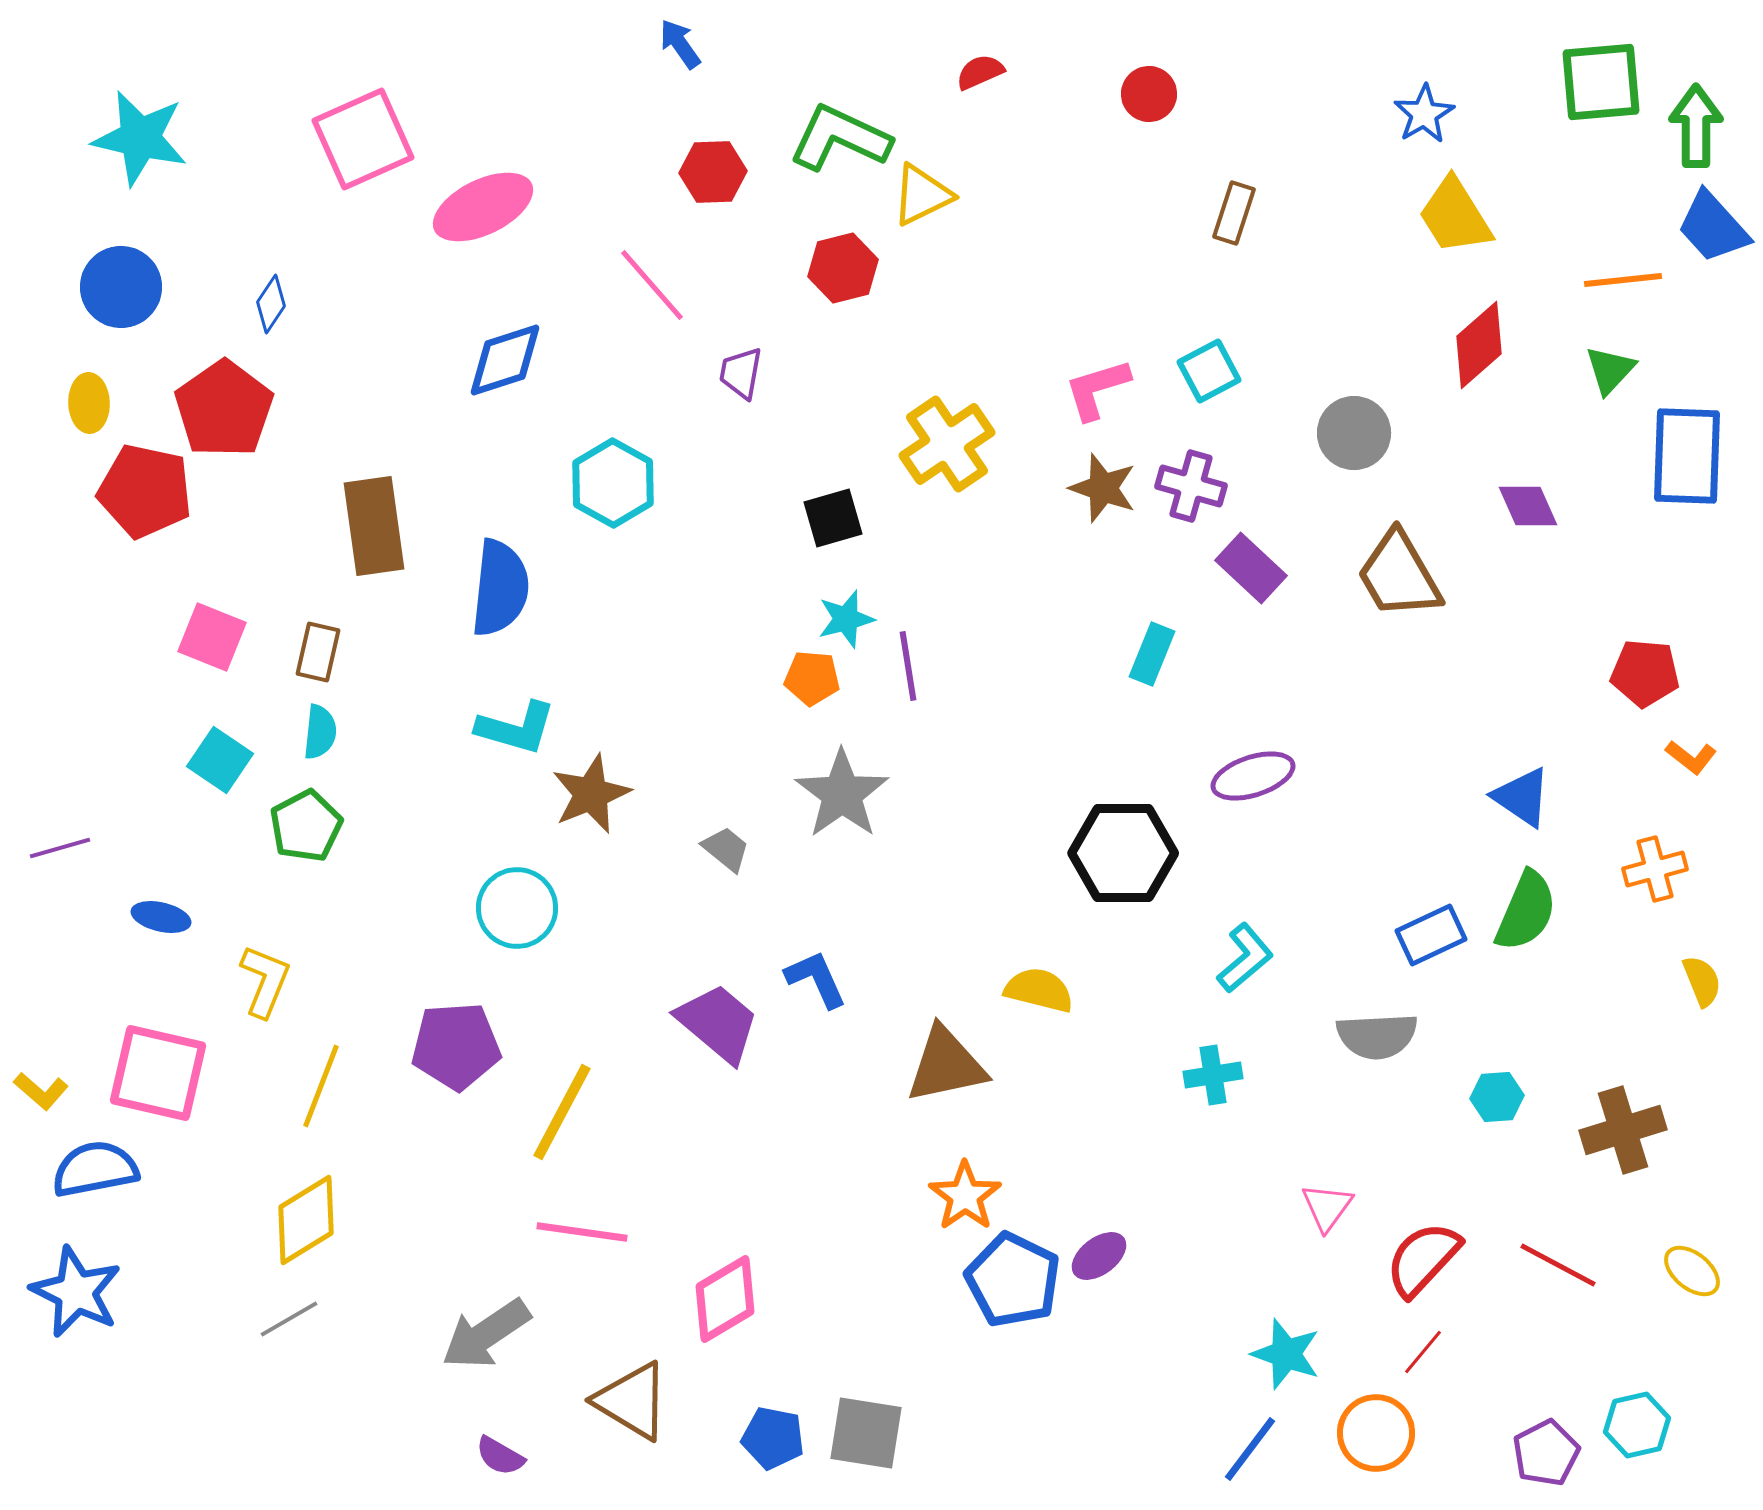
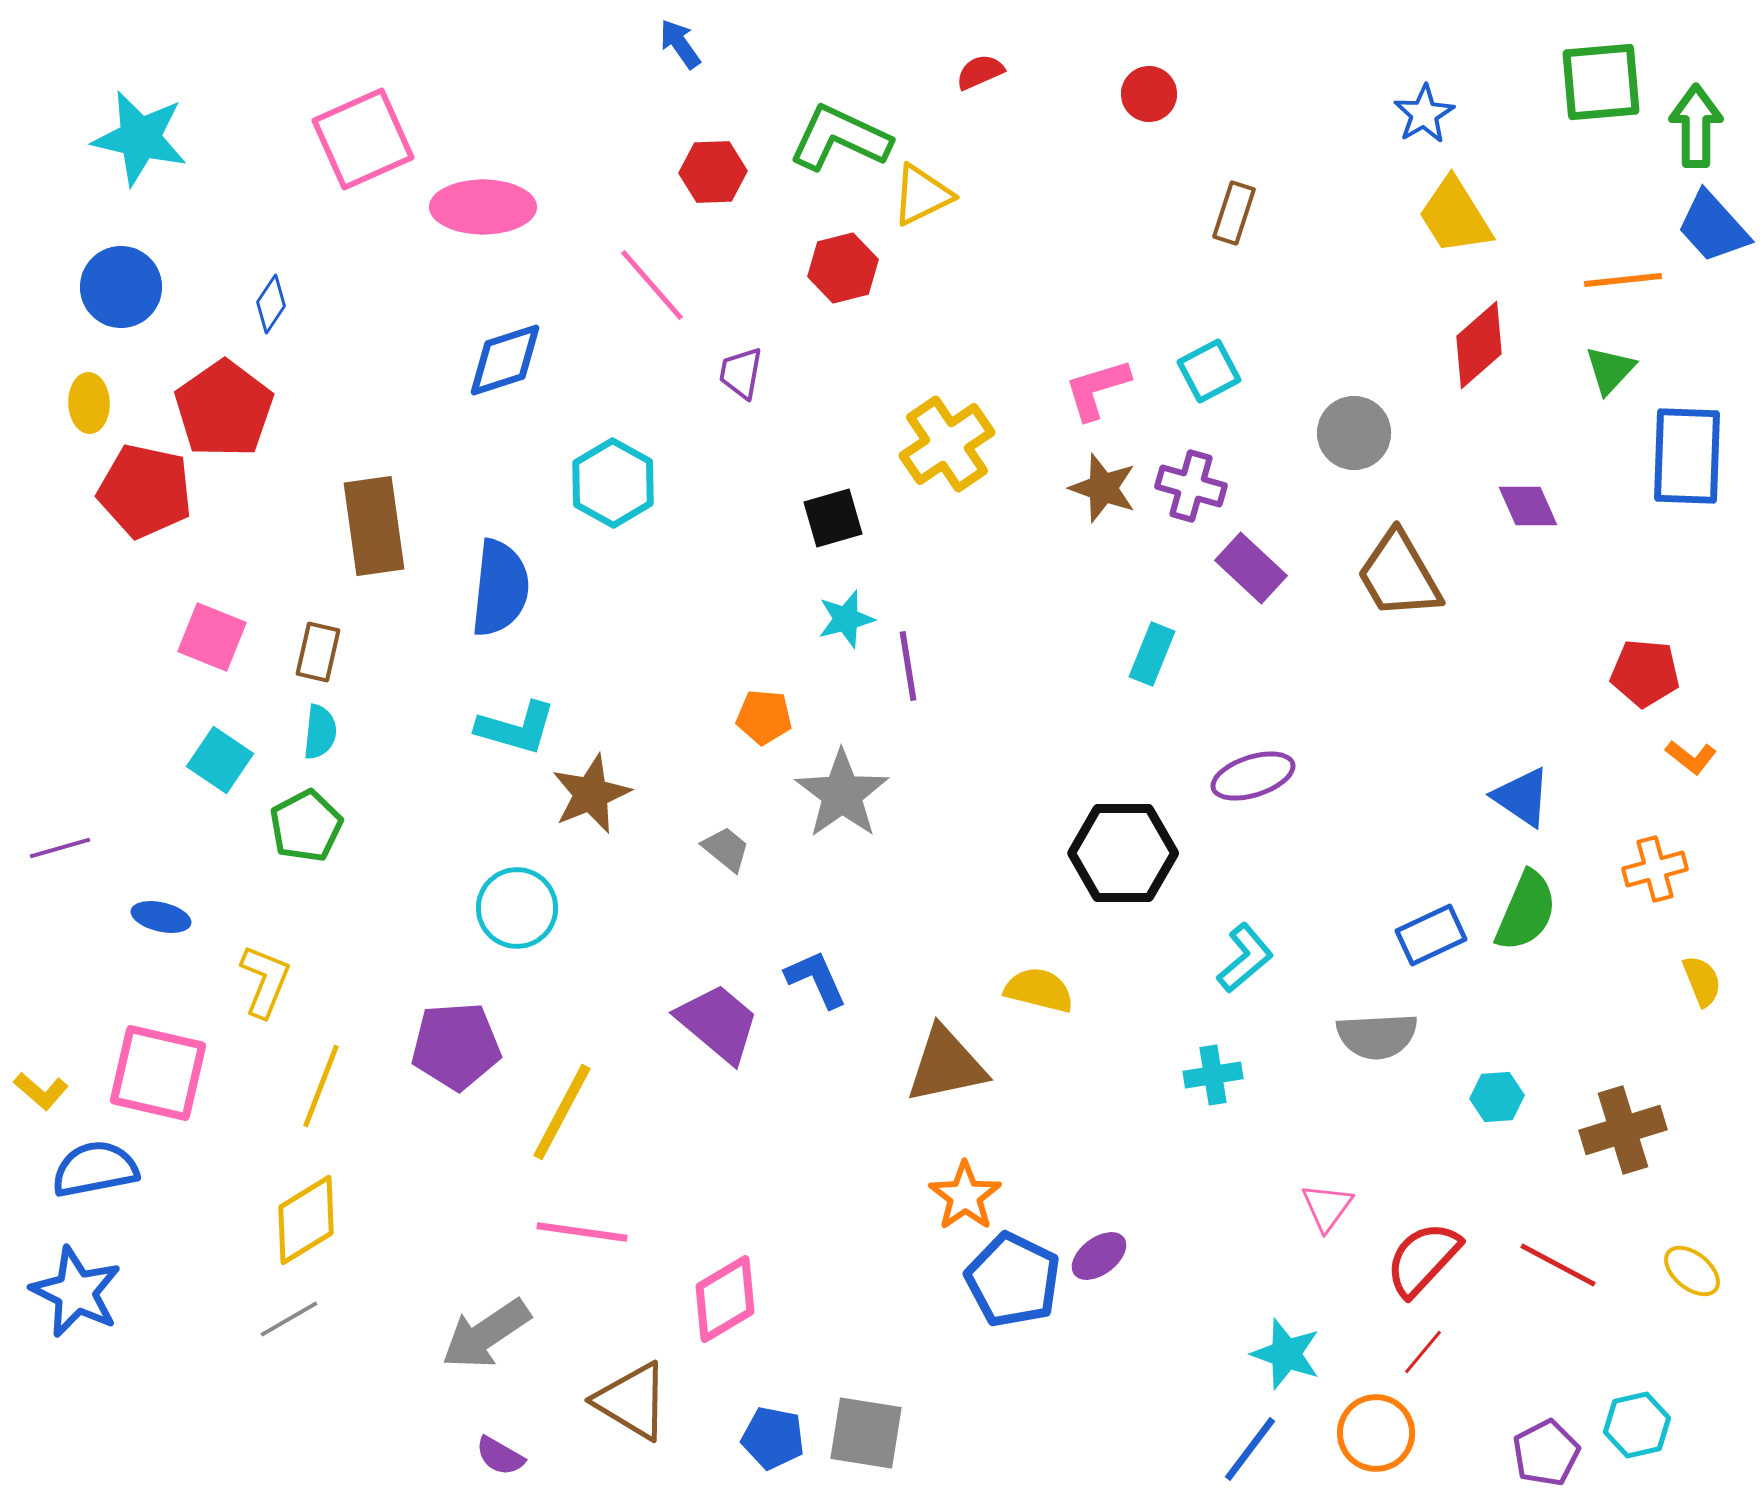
pink ellipse at (483, 207): rotated 26 degrees clockwise
orange pentagon at (812, 678): moved 48 px left, 39 px down
